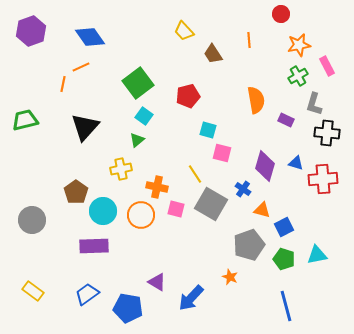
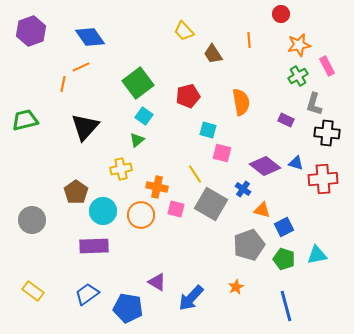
orange semicircle at (256, 100): moved 15 px left, 2 px down
purple diamond at (265, 166): rotated 68 degrees counterclockwise
orange star at (230, 277): moved 6 px right, 10 px down; rotated 21 degrees clockwise
